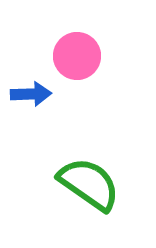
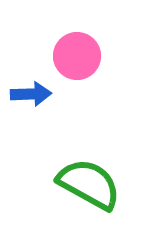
green semicircle: rotated 6 degrees counterclockwise
